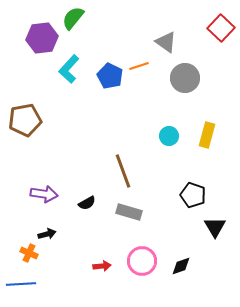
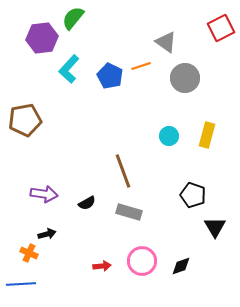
red square: rotated 20 degrees clockwise
orange line: moved 2 px right
